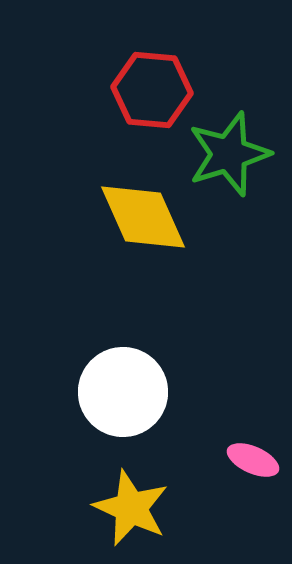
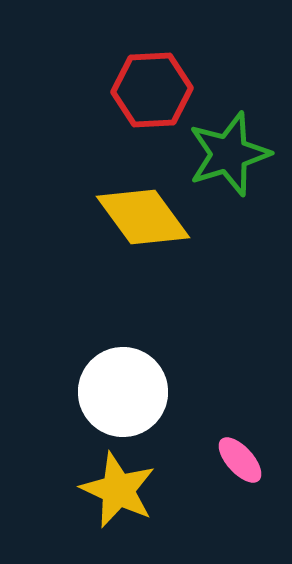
red hexagon: rotated 8 degrees counterclockwise
yellow diamond: rotated 12 degrees counterclockwise
pink ellipse: moved 13 px left; rotated 24 degrees clockwise
yellow star: moved 13 px left, 18 px up
